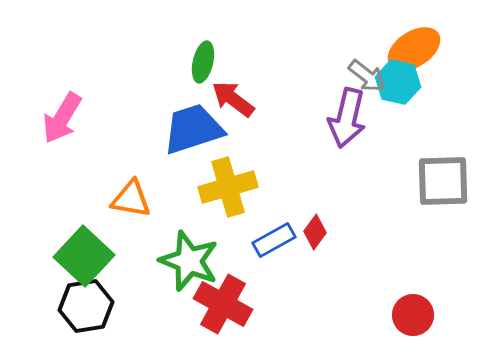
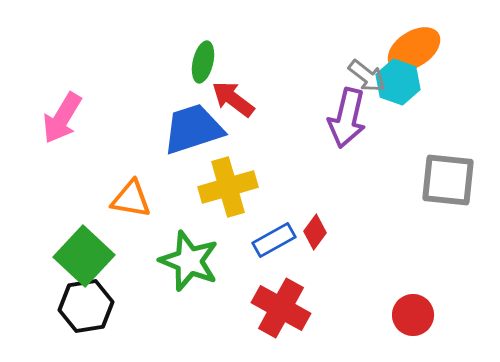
cyan hexagon: rotated 6 degrees clockwise
gray square: moved 5 px right, 1 px up; rotated 8 degrees clockwise
red cross: moved 58 px right, 4 px down
